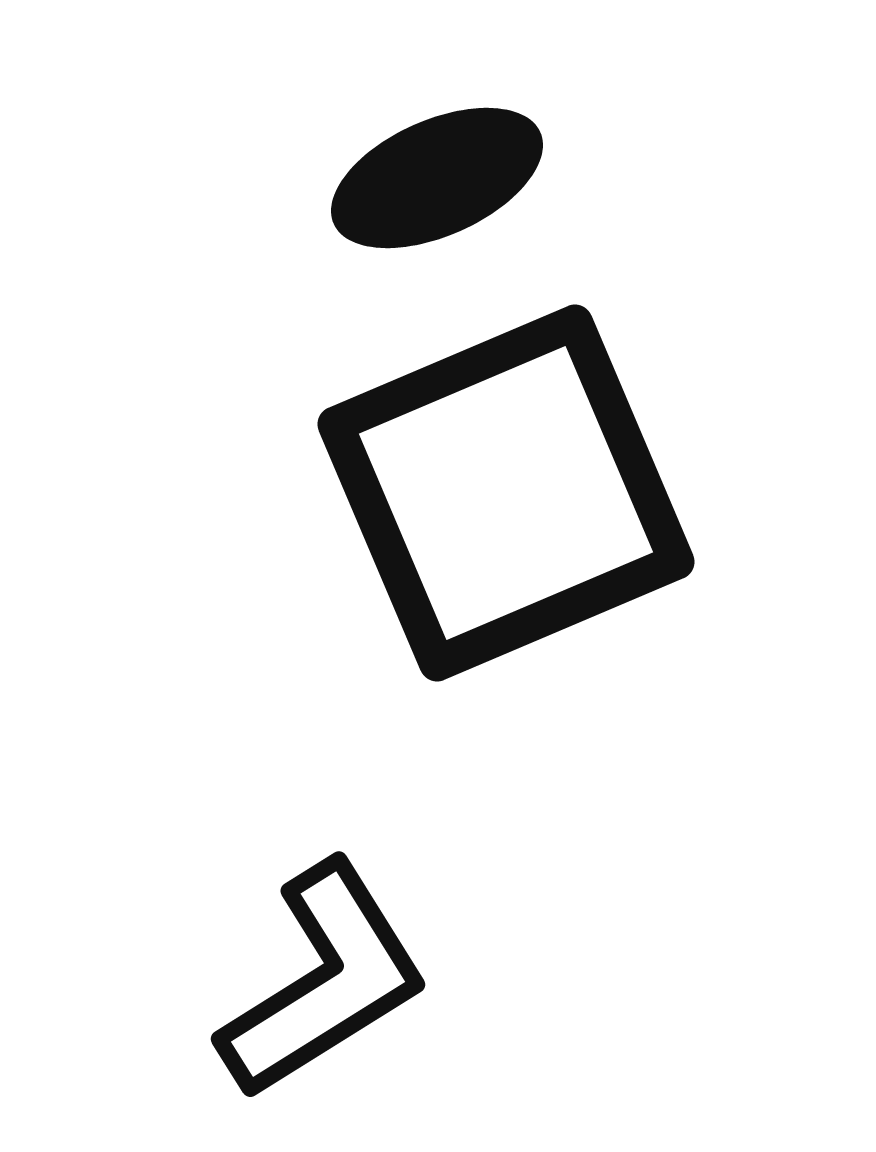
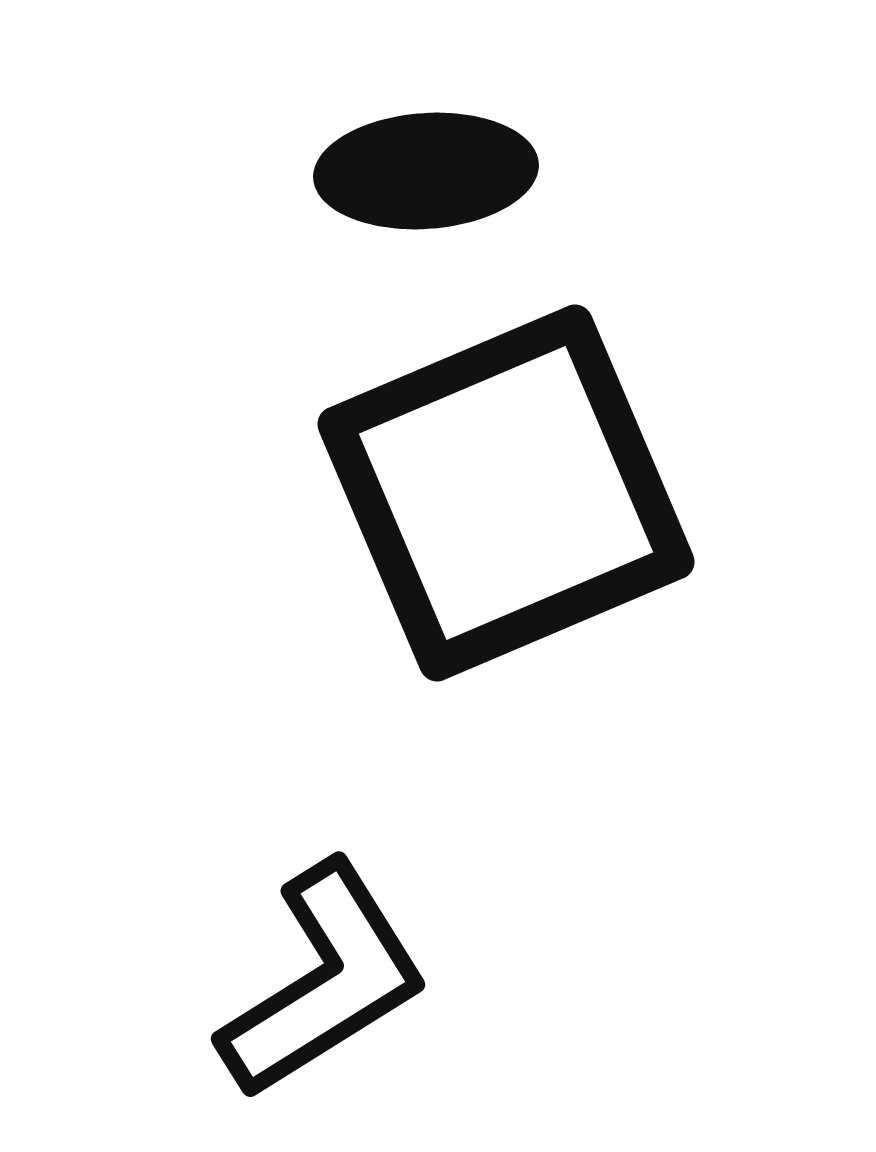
black ellipse: moved 11 px left, 7 px up; rotated 20 degrees clockwise
